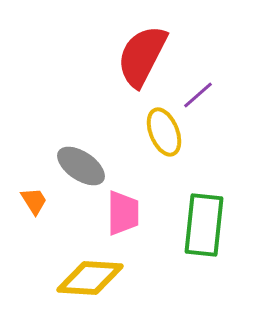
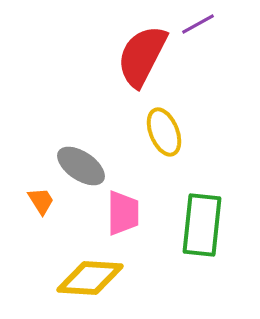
purple line: moved 71 px up; rotated 12 degrees clockwise
orange trapezoid: moved 7 px right
green rectangle: moved 2 px left
